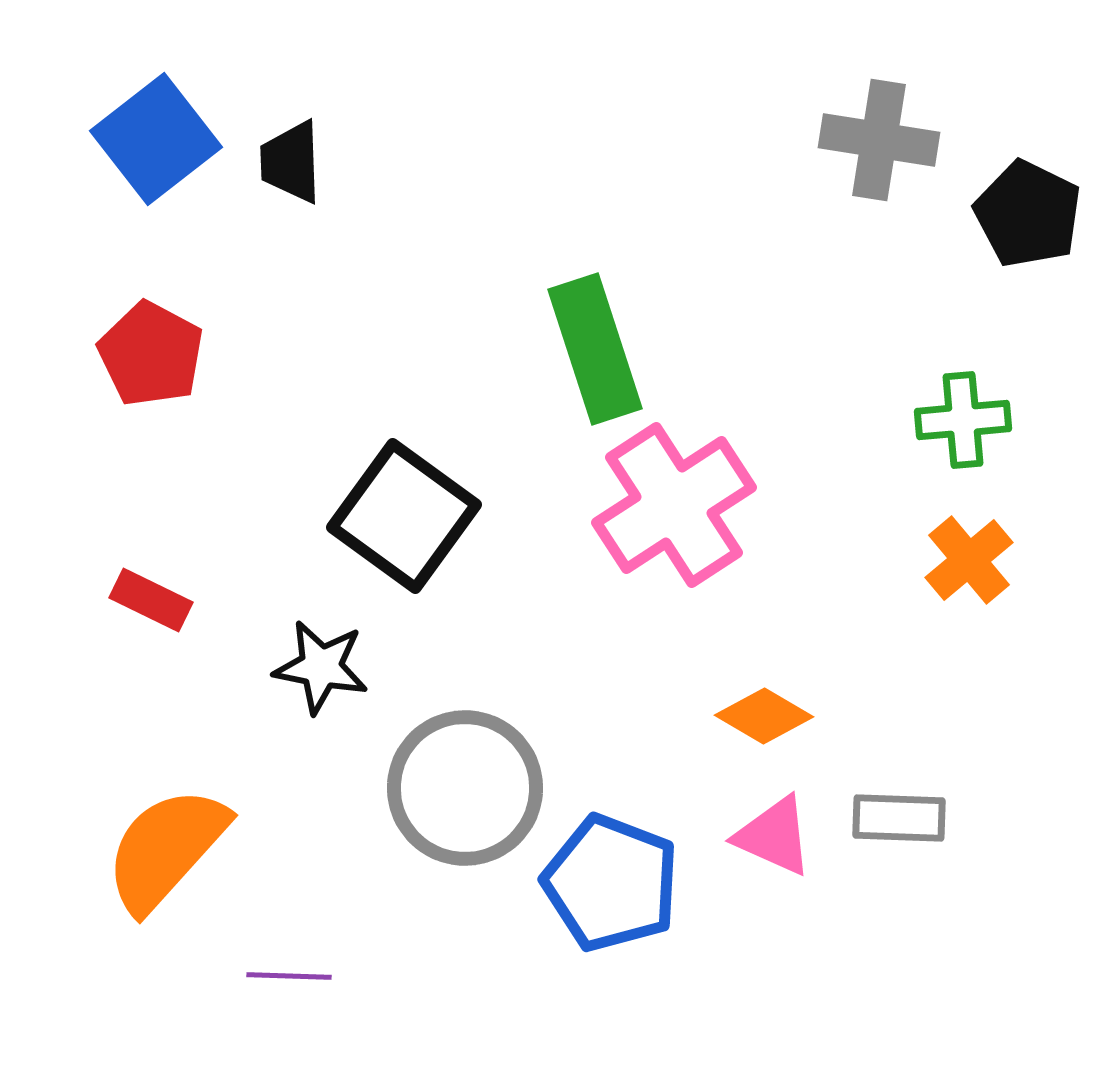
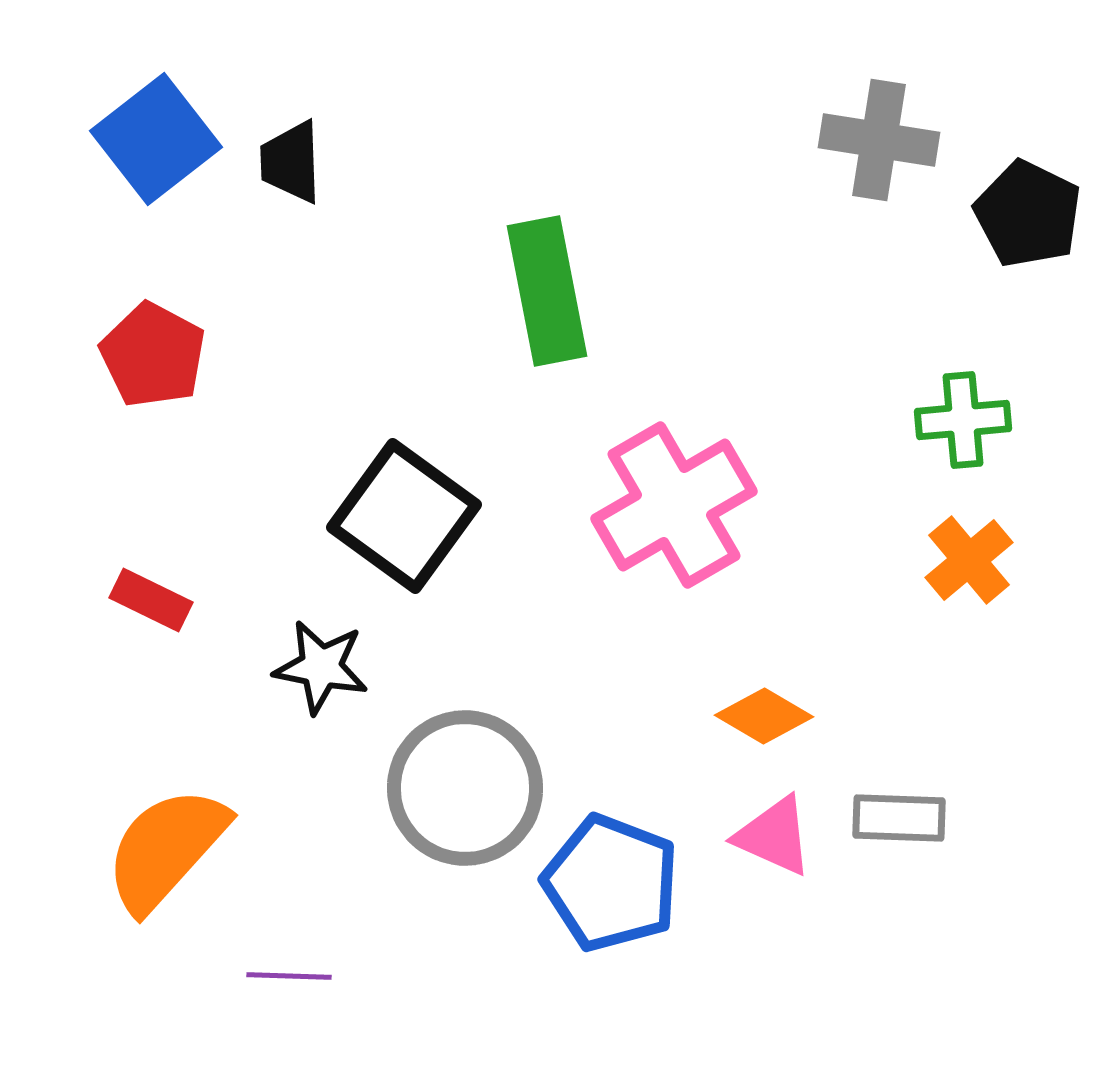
green rectangle: moved 48 px left, 58 px up; rotated 7 degrees clockwise
red pentagon: moved 2 px right, 1 px down
pink cross: rotated 3 degrees clockwise
